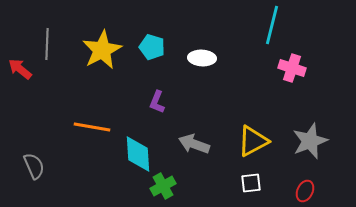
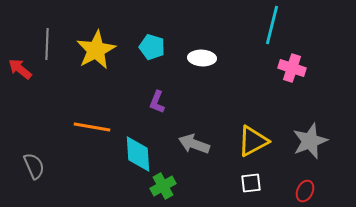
yellow star: moved 6 px left
